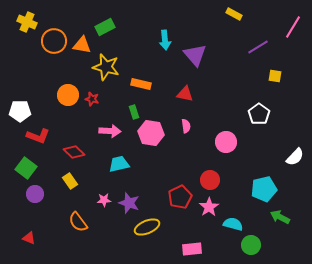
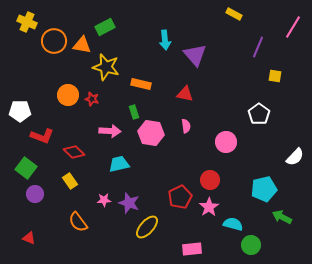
purple line at (258, 47): rotated 35 degrees counterclockwise
red L-shape at (38, 136): moved 4 px right
green arrow at (280, 217): moved 2 px right
yellow ellipse at (147, 227): rotated 25 degrees counterclockwise
